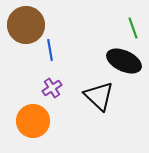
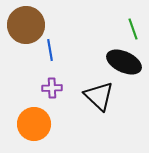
green line: moved 1 px down
black ellipse: moved 1 px down
purple cross: rotated 30 degrees clockwise
orange circle: moved 1 px right, 3 px down
